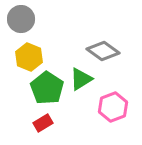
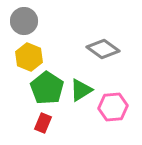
gray circle: moved 3 px right, 2 px down
gray diamond: moved 2 px up
green triangle: moved 11 px down
pink hexagon: rotated 16 degrees clockwise
red rectangle: rotated 36 degrees counterclockwise
